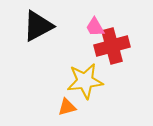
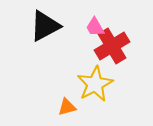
black triangle: moved 7 px right
red cross: rotated 16 degrees counterclockwise
yellow star: moved 10 px right, 3 px down; rotated 21 degrees counterclockwise
